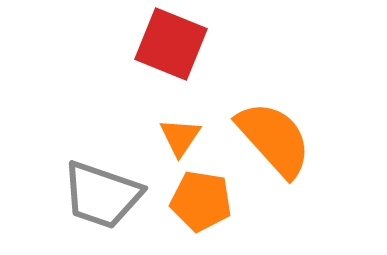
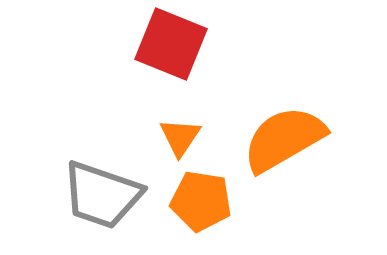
orange semicircle: moved 10 px right; rotated 78 degrees counterclockwise
